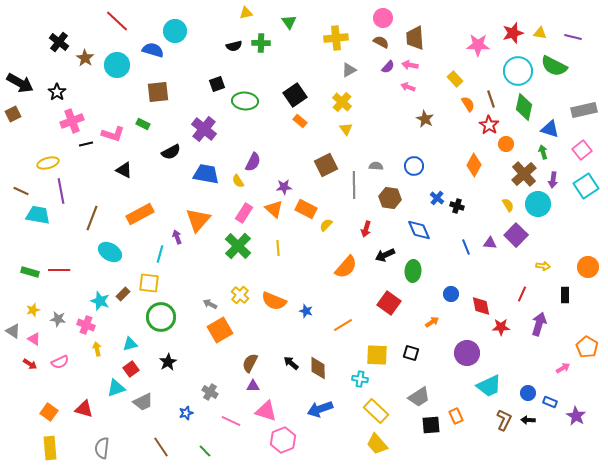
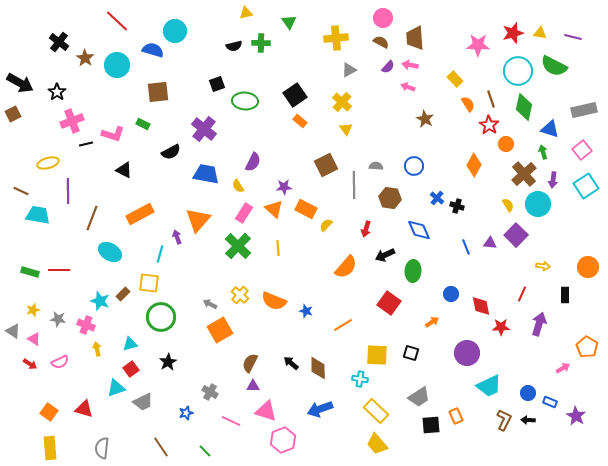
yellow semicircle at (238, 181): moved 5 px down
purple line at (61, 191): moved 7 px right; rotated 10 degrees clockwise
